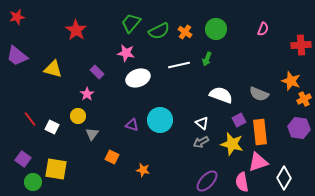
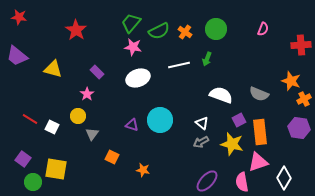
red star at (17, 17): moved 2 px right; rotated 21 degrees clockwise
pink star at (126, 53): moved 7 px right, 6 px up
red line at (30, 119): rotated 21 degrees counterclockwise
